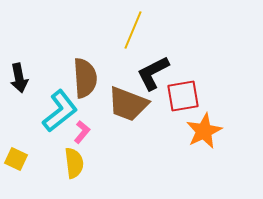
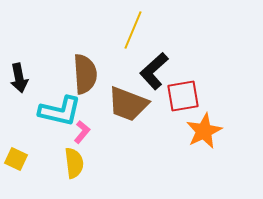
black L-shape: moved 1 px right, 2 px up; rotated 15 degrees counterclockwise
brown semicircle: moved 4 px up
cyan L-shape: rotated 51 degrees clockwise
